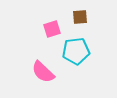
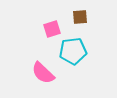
cyan pentagon: moved 3 px left
pink semicircle: moved 1 px down
